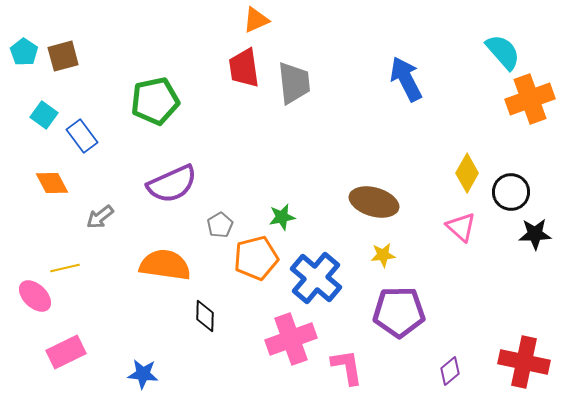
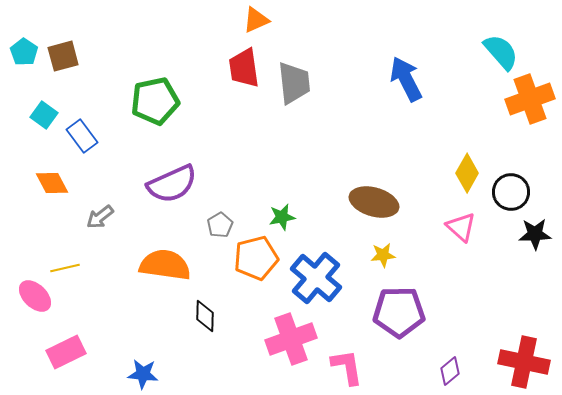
cyan semicircle: moved 2 px left
